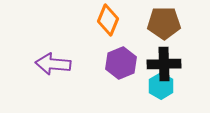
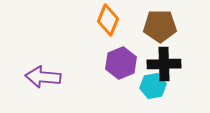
brown pentagon: moved 4 px left, 3 px down
purple arrow: moved 10 px left, 13 px down
cyan hexagon: moved 8 px left; rotated 20 degrees clockwise
